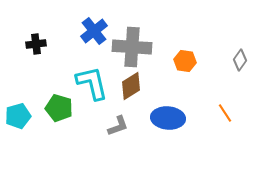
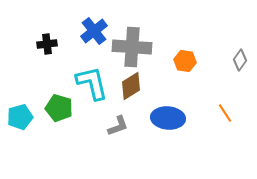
black cross: moved 11 px right
cyan pentagon: moved 2 px right, 1 px down
